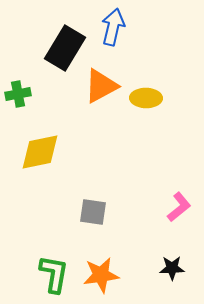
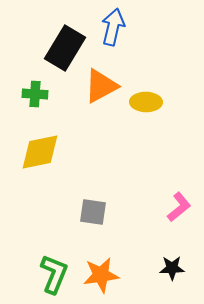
green cross: moved 17 px right; rotated 15 degrees clockwise
yellow ellipse: moved 4 px down
green L-shape: rotated 12 degrees clockwise
